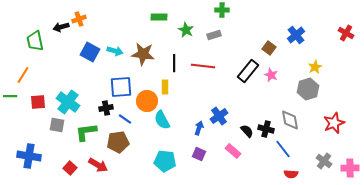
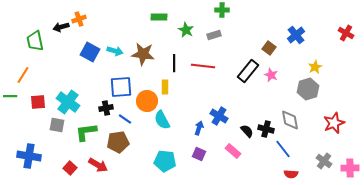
blue cross at (219, 116): rotated 24 degrees counterclockwise
